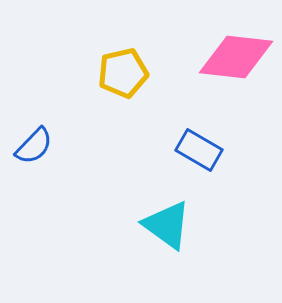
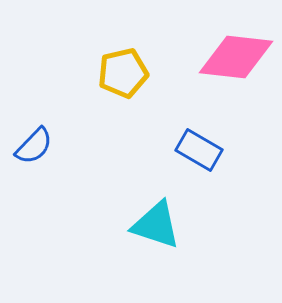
cyan triangle: moved 11 px left; rotated 18 degrees counterclockwise
